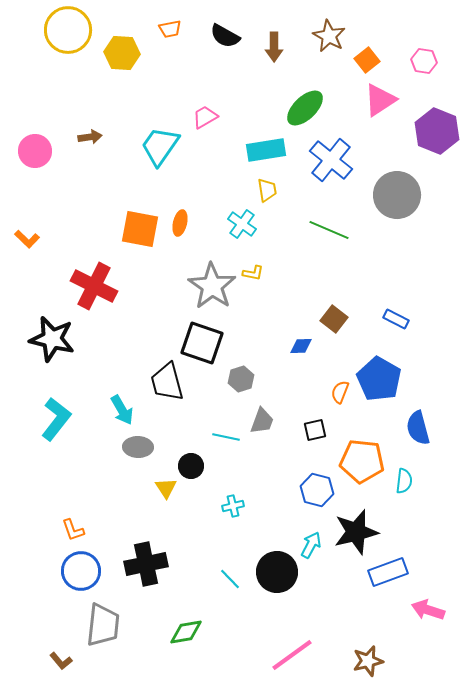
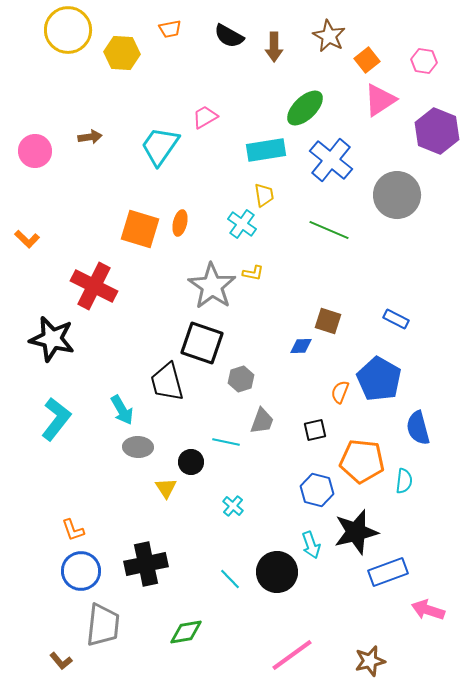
black semicircle at (225, 36): moved 4 px right
yellow trapezoid at (267, 190): moved 3 px left, 5 px down
orange square at (140, 229): rotated 6 degrees clockwise
brown square at (334, 319): moved 6 px left, 2 px down; rotated 20 degrees counterclockwise
cyan line at (226, 437): moved 5 px down
black circle at (191, 466): moved 4 px up
cyan cross at (233, 506): rotated 35 degrees counterclockwise
cyan arrow at (311, 545): rotated 132 degrees clockwise
brown star at (368, 661): moved 2 px right
